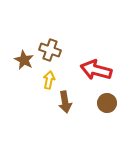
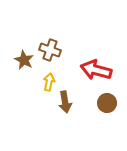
yellow arrow: moved 2 px down
